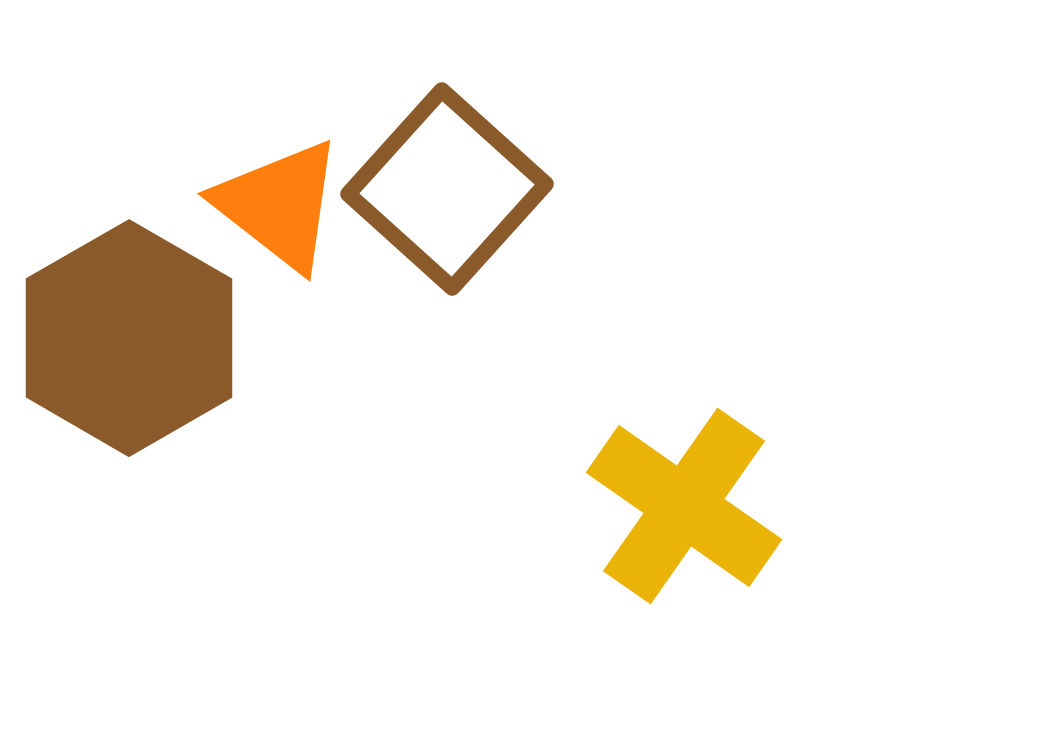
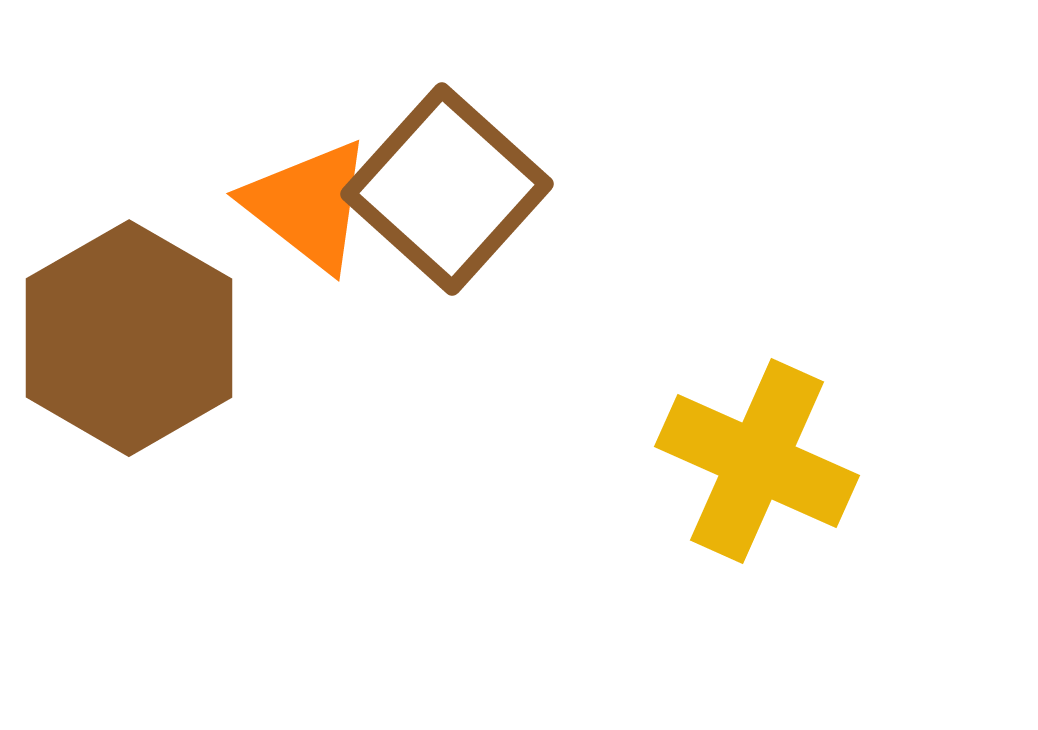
orange triangle: moved 29 px right
yellow cross: moved 73 px right, 45 px up; rotated 11 degrees counterclockwise
